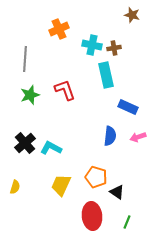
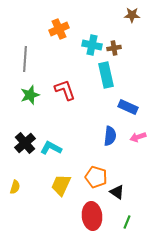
brown star: rotated 14 degrees counterclockwise
